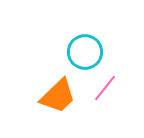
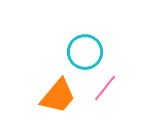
orange trapezoid: rotated 6 degrees counterclockwise
